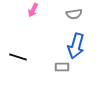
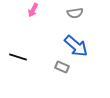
gray semicircle: moved 1 px right, 1 px up
blue arrow: rotated 65 degrees counterclockwise
gray rectangle: rotated 24 degrees clockwise
